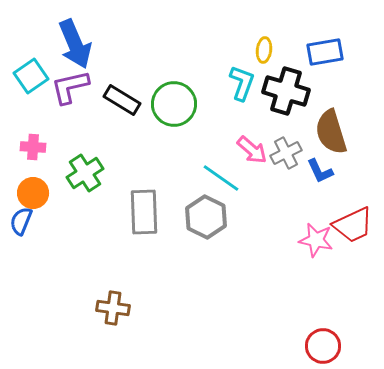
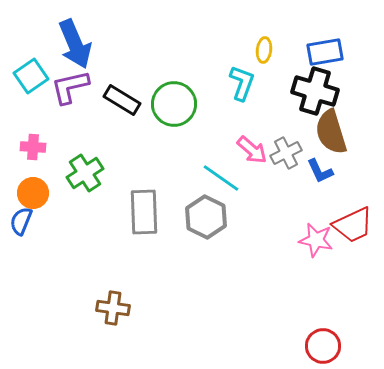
black cross: moved 29 px right
